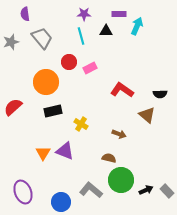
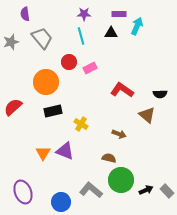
black triangle: moved 5 px right, 2 px down
